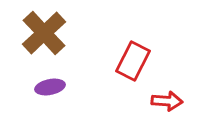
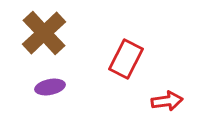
red rectangle: moved 7 px left, 2 px up
red arrow: rotated 12 degrees counterclockwise
